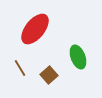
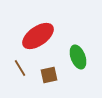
red ellipse: moved 3 px right, 7 px down; rotated 16 degrees clockwise
brown square: rotated 30 degrees clockwise
